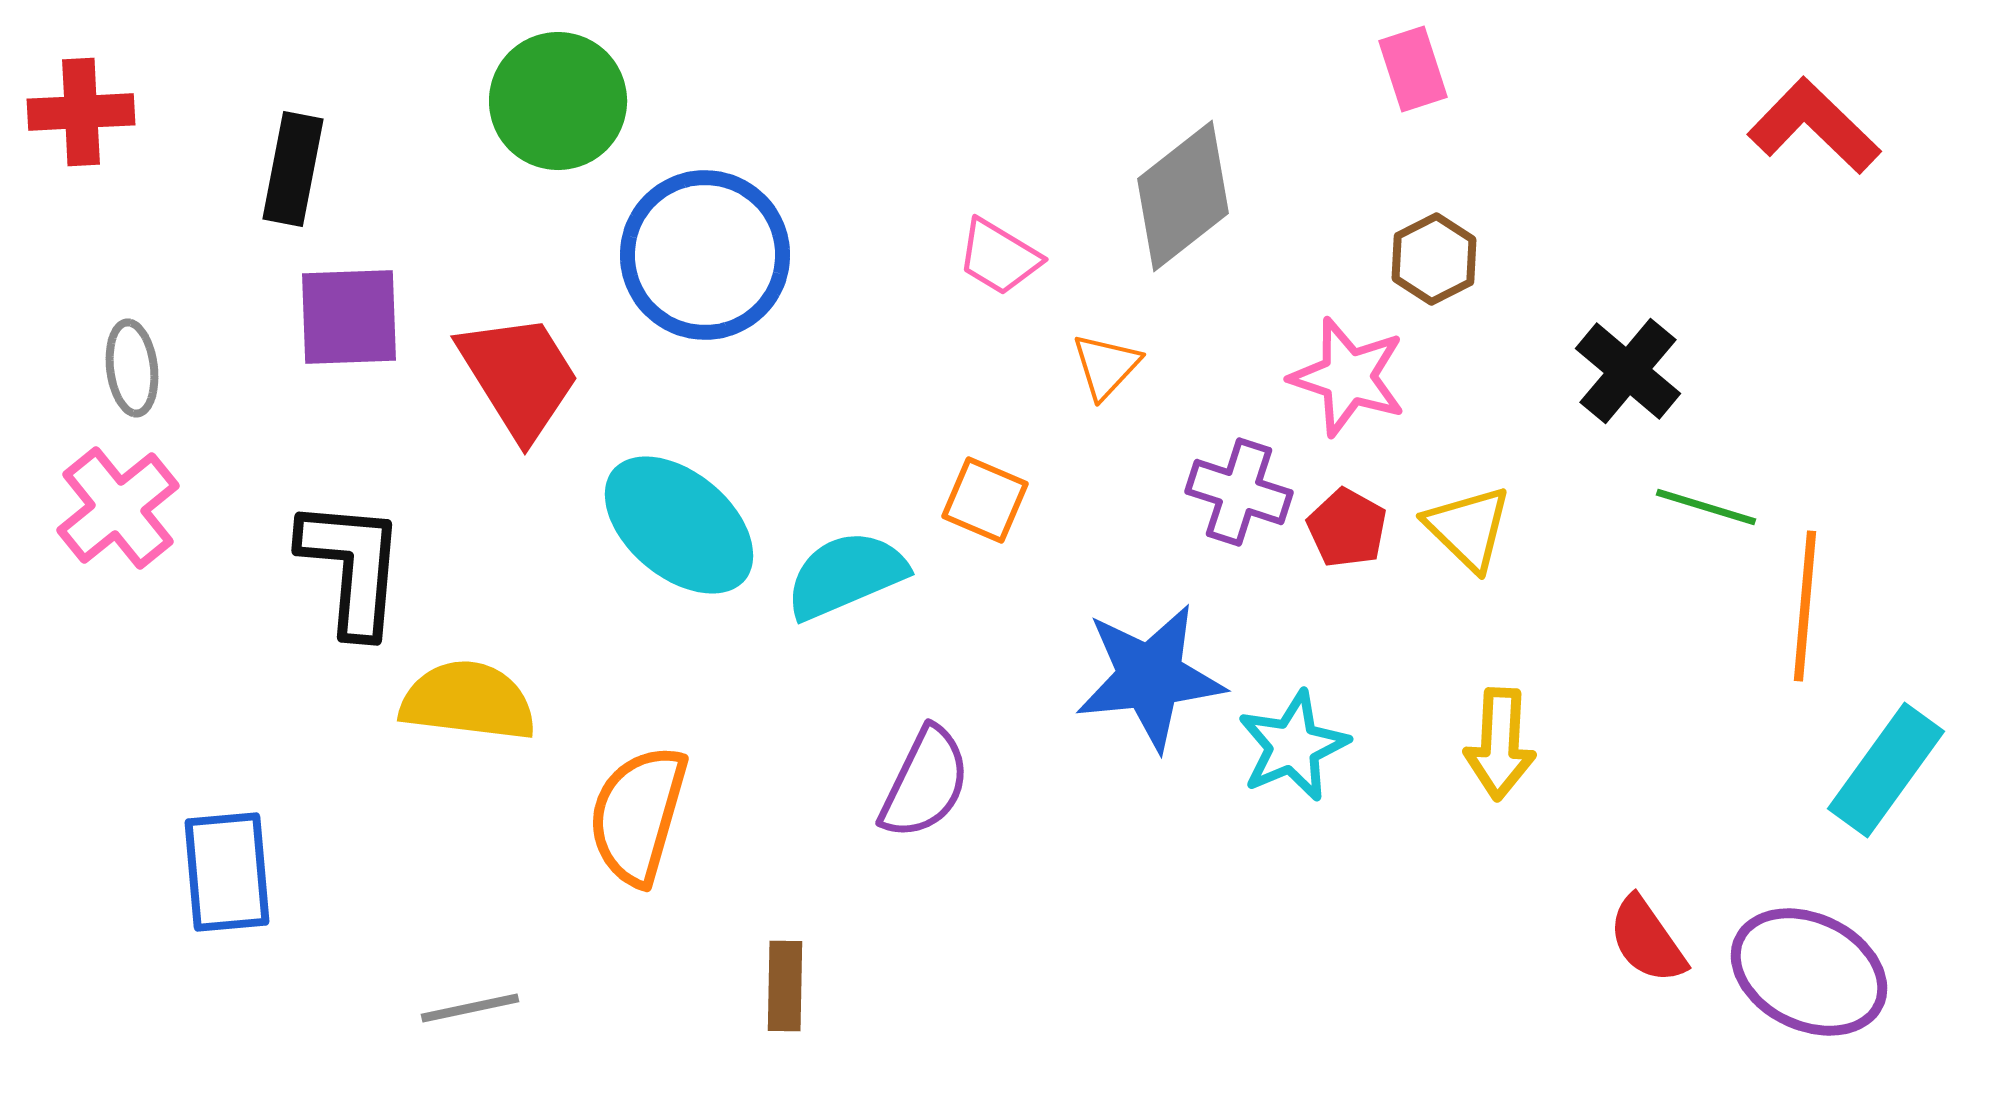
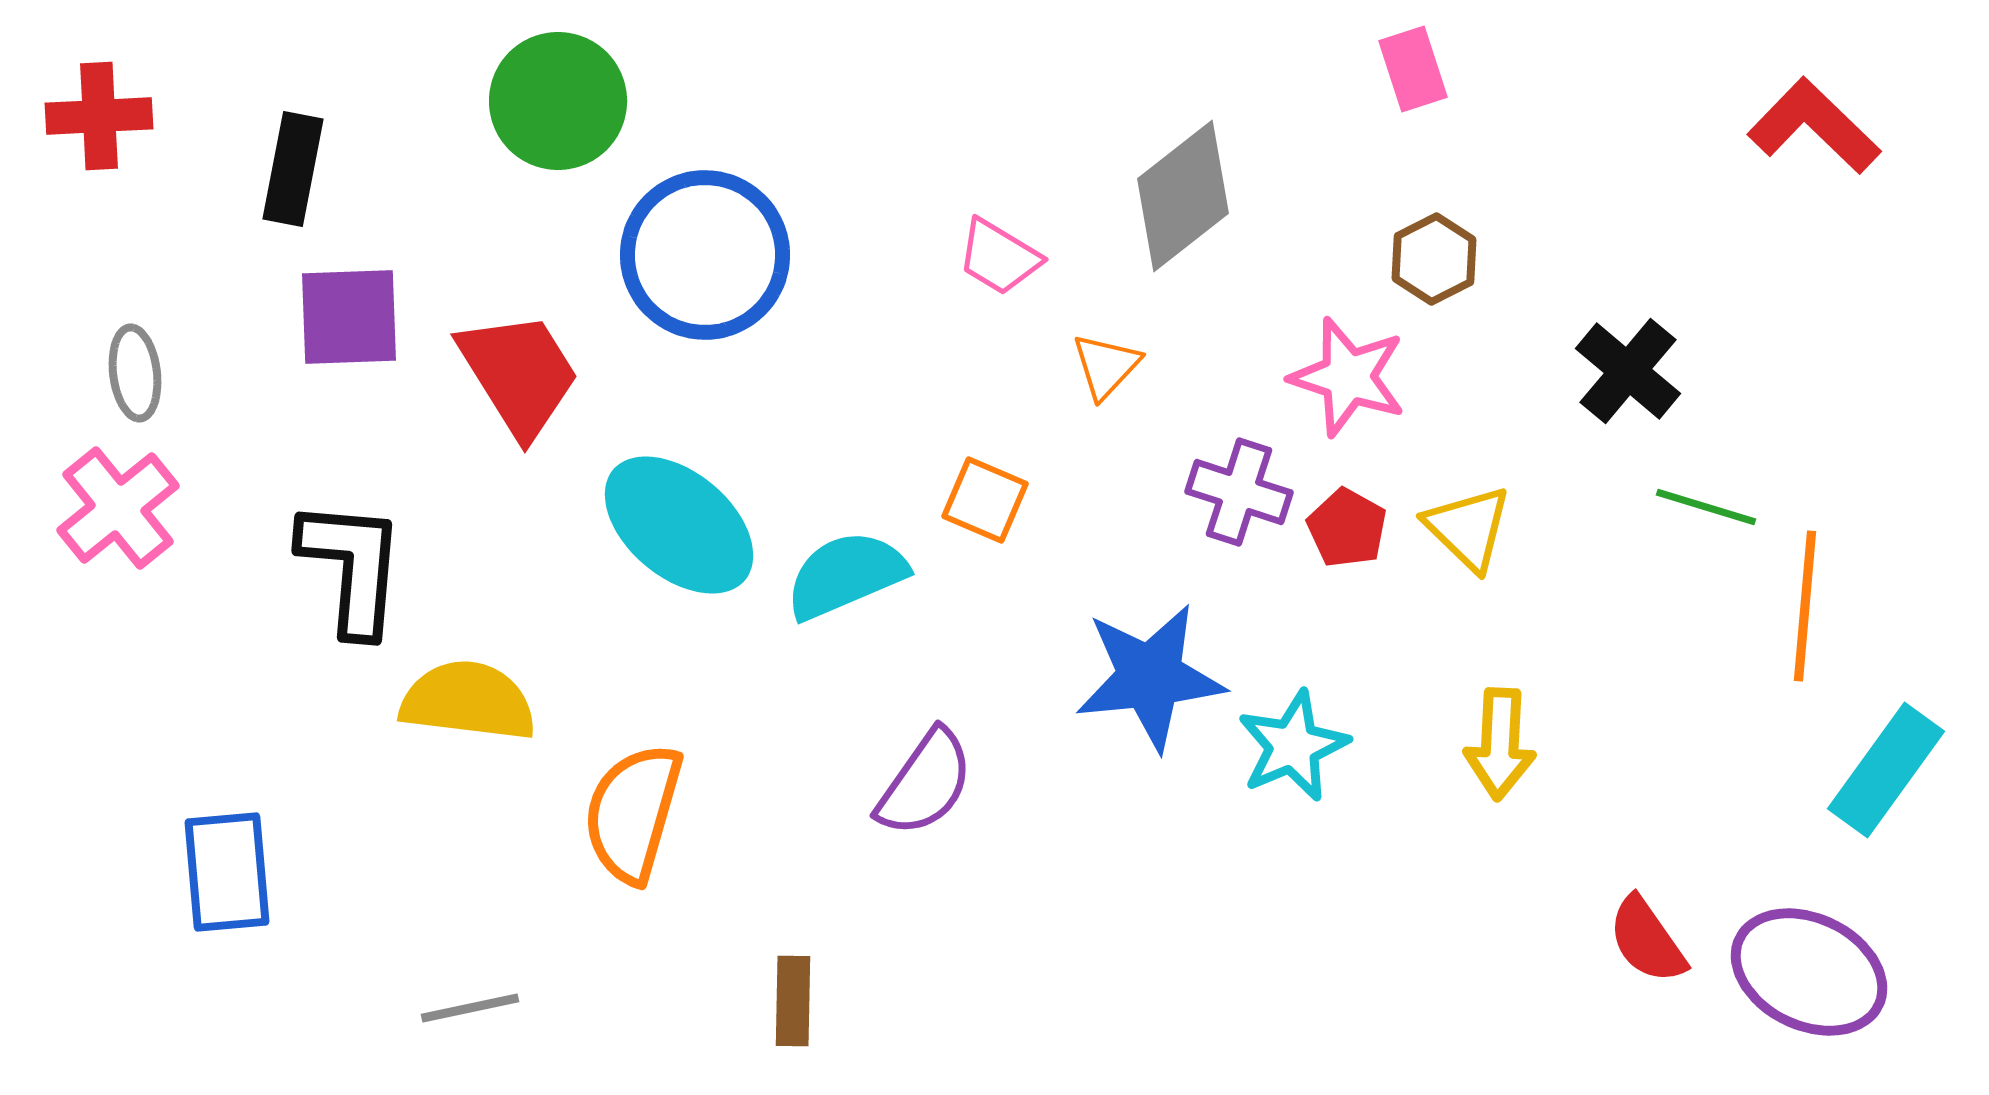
red cross: moved 18 px right, 4 px down
gray ellipse: moved 3 px right, 5 px down
red trapezoid: moved 2 px up
purple semicircle: rotated 9 degrees clockwise
orange semicircle: moved 5 px left, 2 px up
brown rectangle: moved 8 px right, 15 px down
